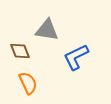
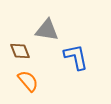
blue L-shape: rotated 104 degrees clockwise
orange semicircle: moved 2 px up; rotated 15 degrees counterclockwise
